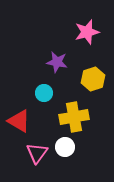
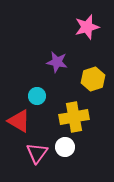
pink star: moved 5 px up
cyan circle: moved 7 px left, 3 px down
